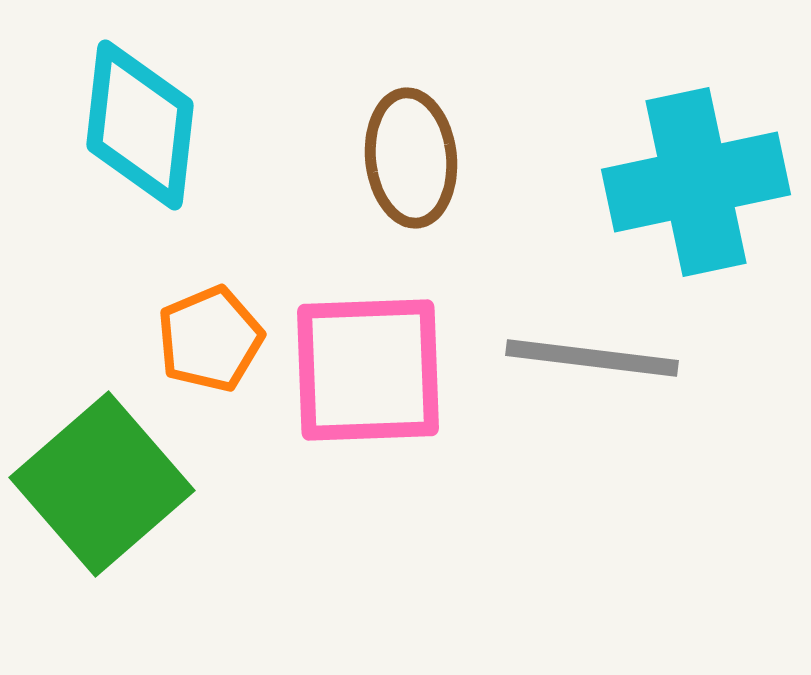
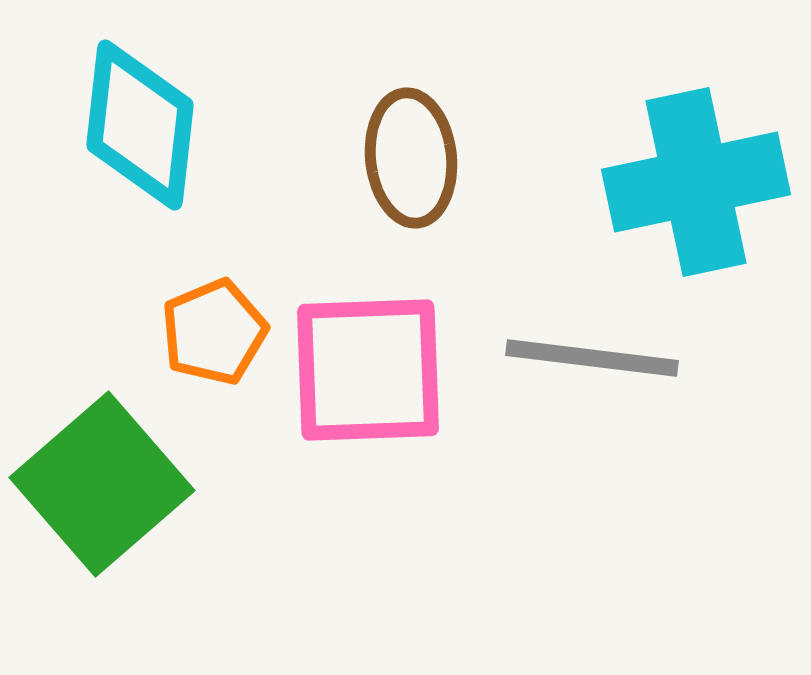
orange pentagon: moved 4 px right, 7 px up
